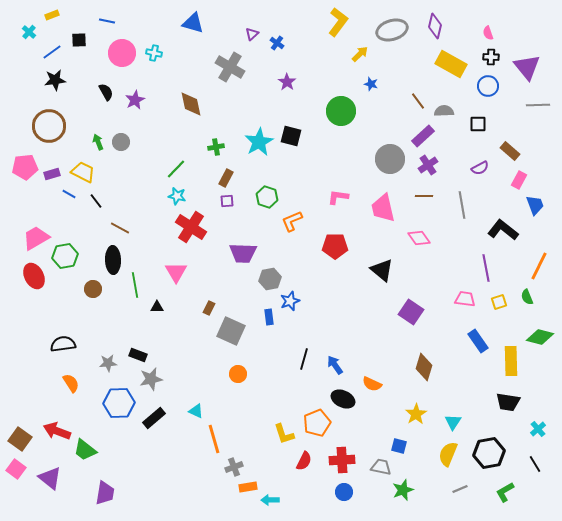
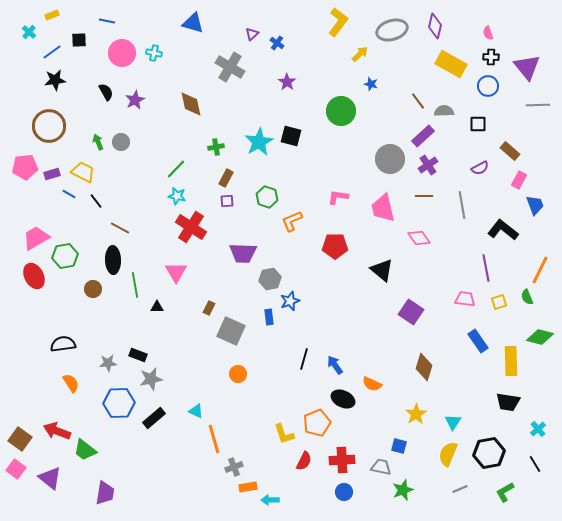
orange line at (539, 266): moved 1 px right, 4 px down
